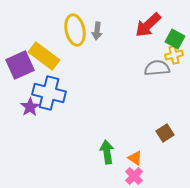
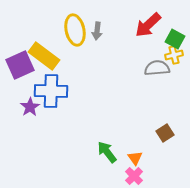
blue cross: moved 2 px right, 2 px up; rotated 12 degrees counterclockwise
green arrow: rotated 30 degrees counterclockwise
orange triangle: rotated 21 degrees clockwise
